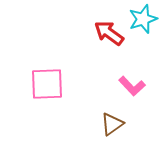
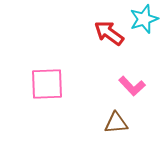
cyan star: moved 1 px right
brown triangle: moved 4 px right, 1 px up; rotated 30 degrees clockwise
